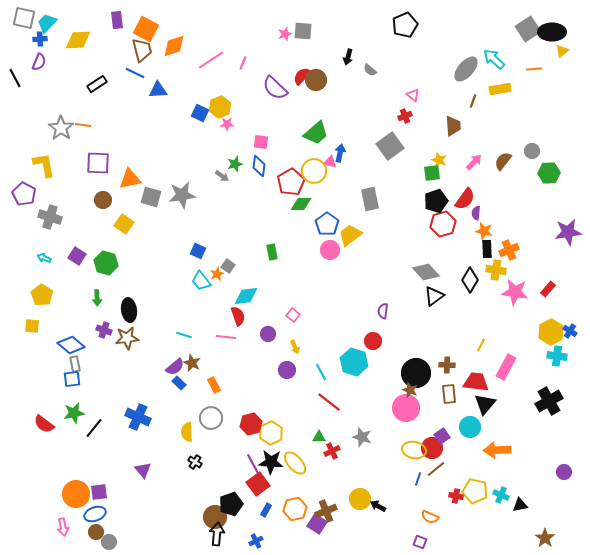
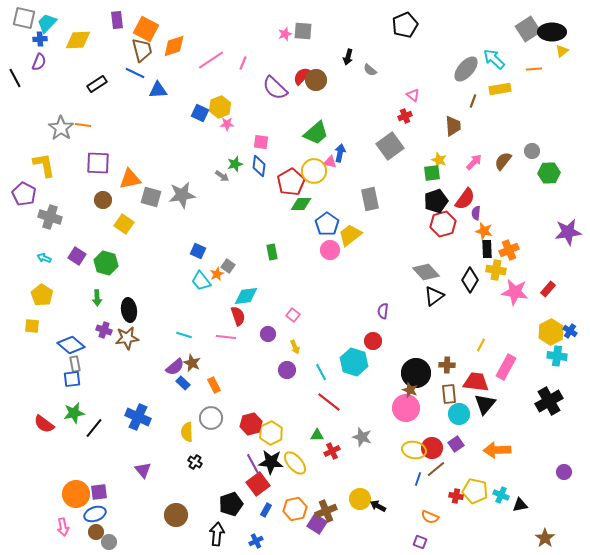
blue rectangle at (179, 383): moved 4 px right
cyan circle at (470, 427): moved 11 px left, 13 px up
purple square at (442, 436): moved 14 px right, 8 px down
green triangle at (319, 437): moved 2 px left, 2 px up
brown circle at (215, 517): moved 39 px left, 2 px up
